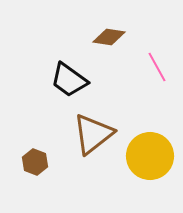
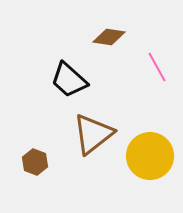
black trapezoid: rotated 6 degrees clockwise
